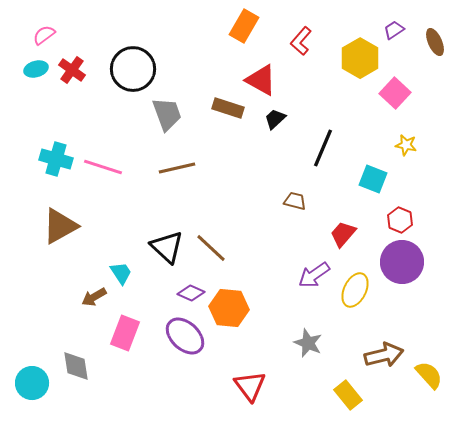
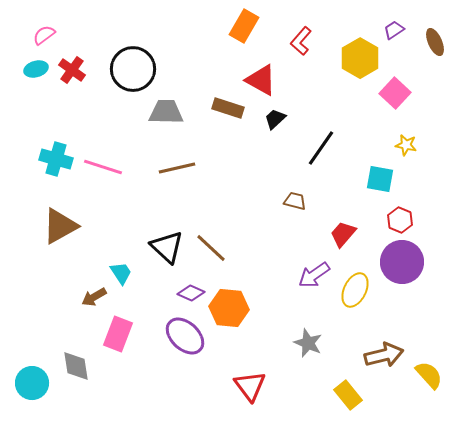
gray trapezoid at (167, 114): moved 1 px left, 2 px up; rotated 69 degrees counterclockwise
black line at (323, 148): moved 2 px left; rotated 12 degrees clockwise
cyan square at (373, 179): moved 7 px right; rotated 12 degrees counterclockwise
pink rectangle at (125, 333): moved 7 px left, 1 px down
